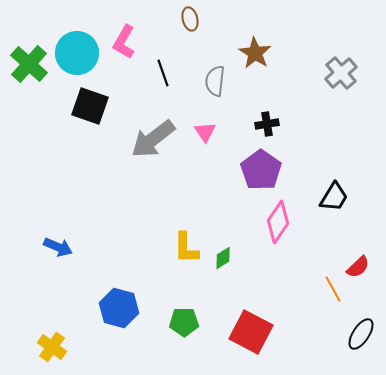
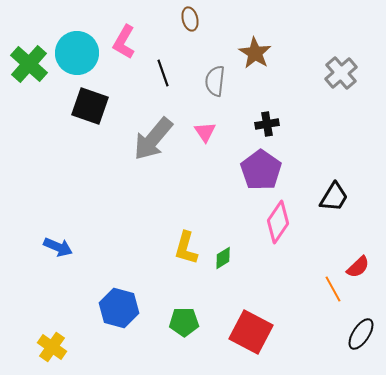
gray arrow: rotated 12 degrees counterclockwise
yellow L-shape: rotated 16 degrees clockwise
